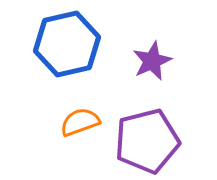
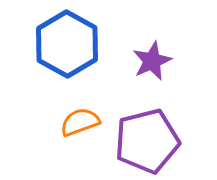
blue hexagon: rotated 18 degrees counterclockwise
